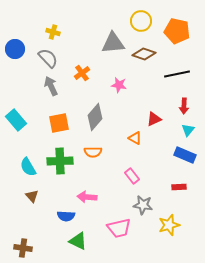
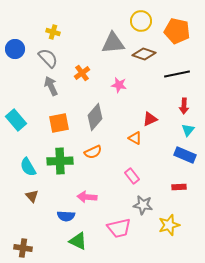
red triangle: moved 4 px left
orange semicircle: rotated 24 degrees counterclockwise
